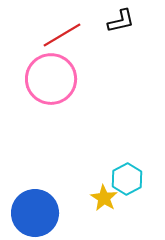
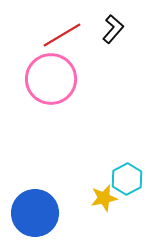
black L-shape: moved 8 px left, 8 px down; rotated 36 degrees counterclockwise
yellow star: rotated 28 degrees clockwise
